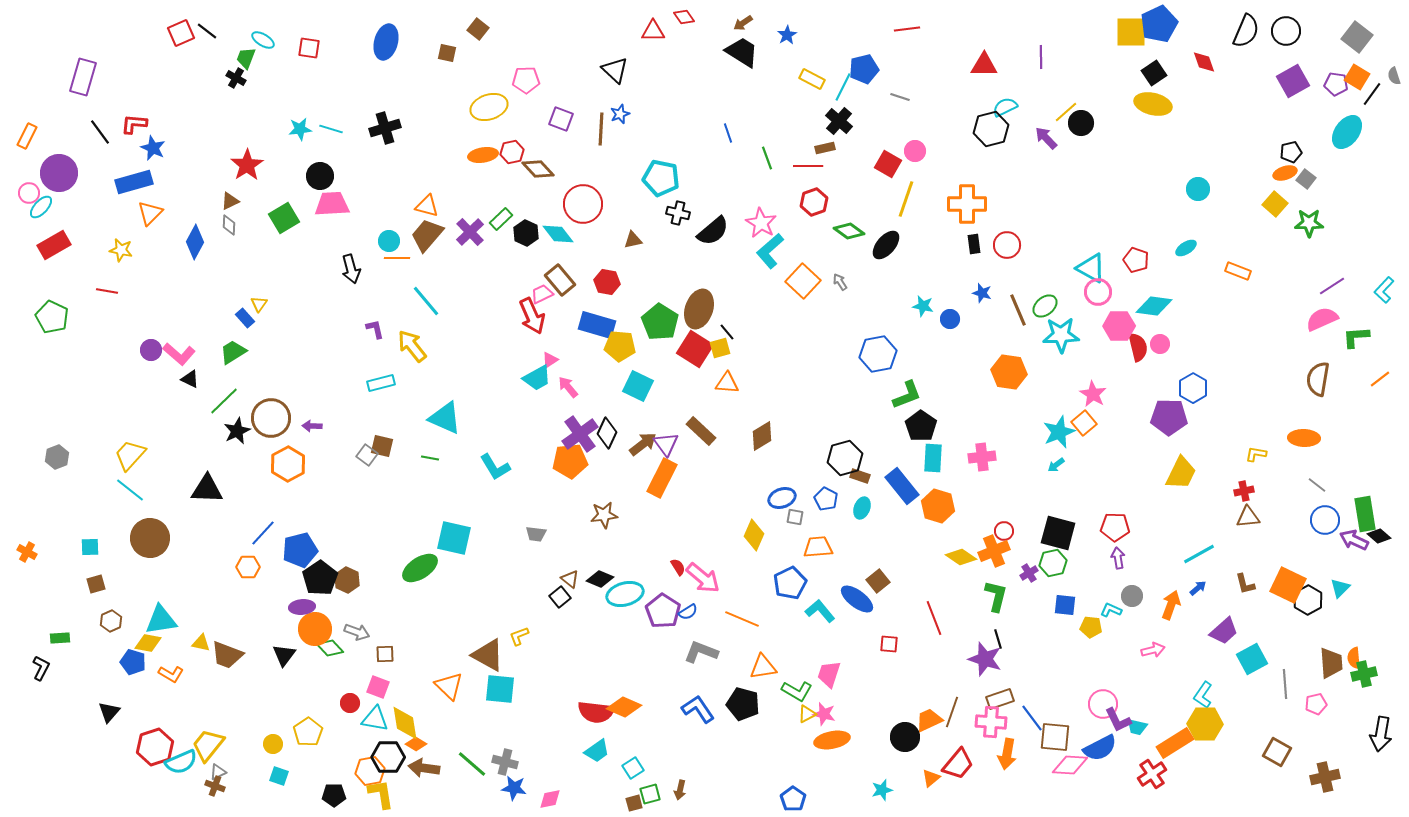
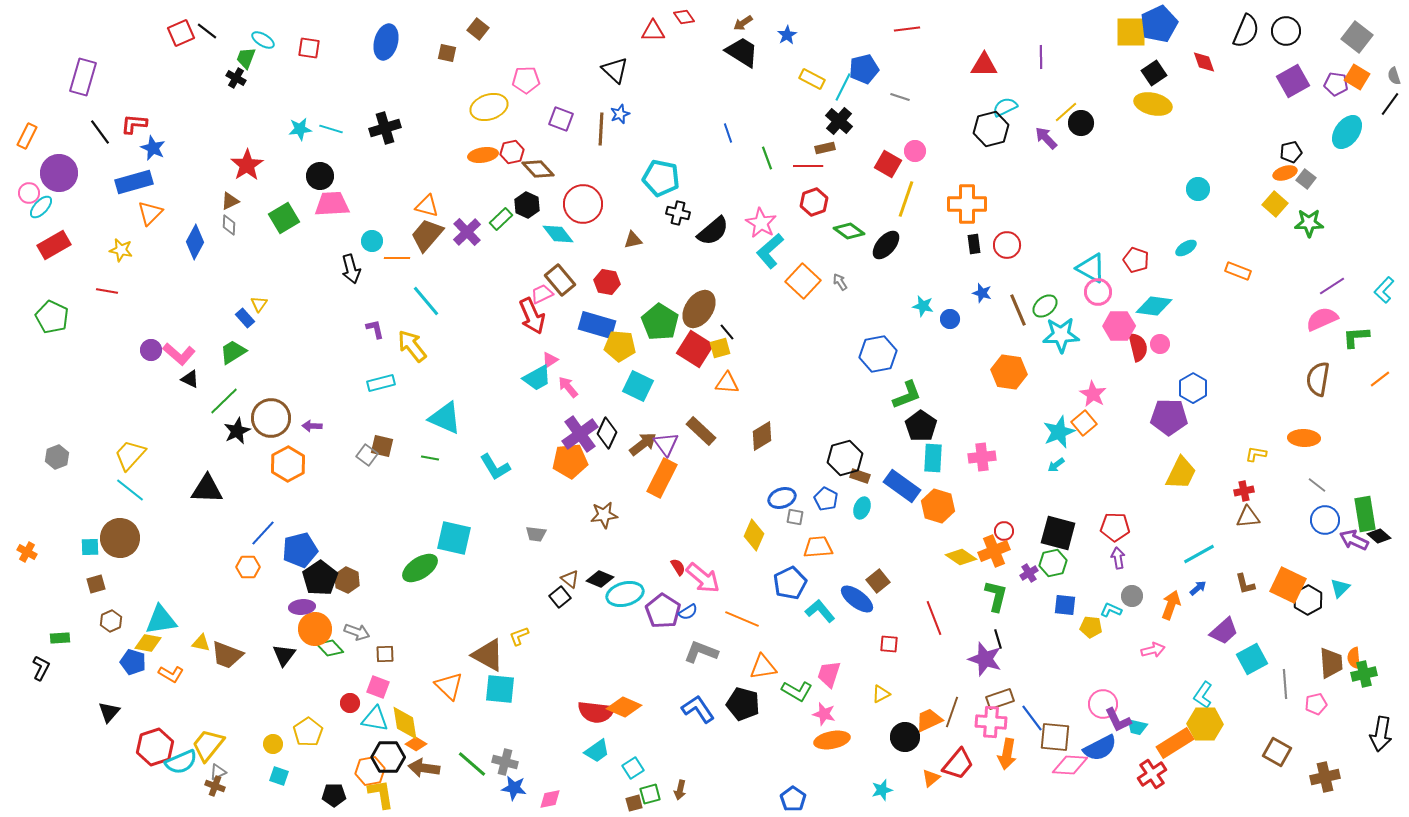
black line at (1372, 94): moved 18 px right, 10 px down
purple cross at (470, 232): moved 3 px left
black hexagon at (526, 233): moved 1 px right, 28 px up
cyan circle at (389, 241): moved 17 px left
brown ellipse at (699, 309): rotated 15 degrees clockwise
blue rectangle at (902, 486): rotated 15 degrees counterclockwise
brown circle at (150, 538): moved 30 px left
yellow triangle at (807, 714): moved 74 px right, 20 px up
